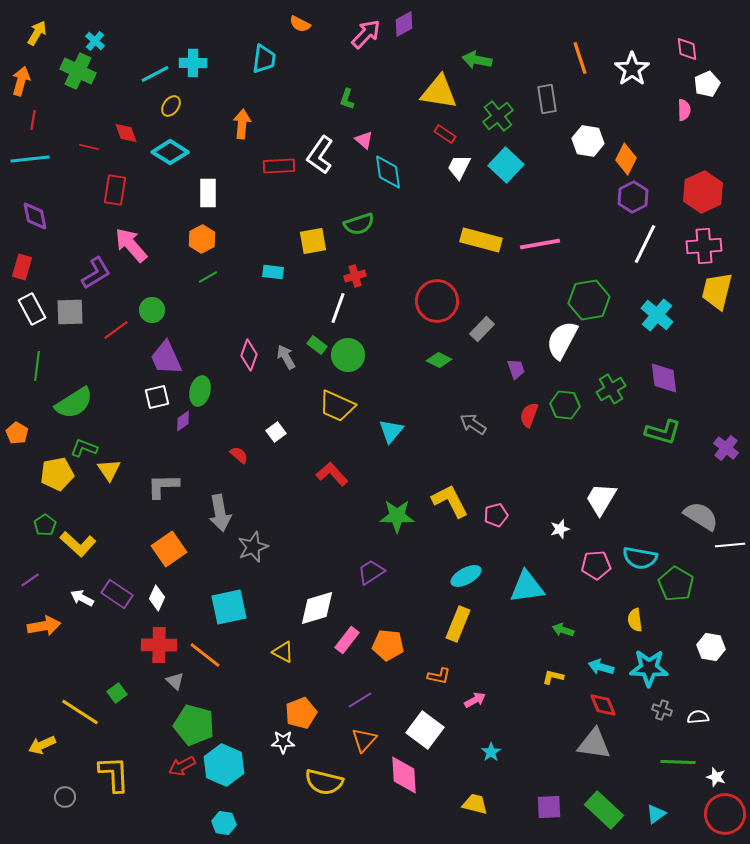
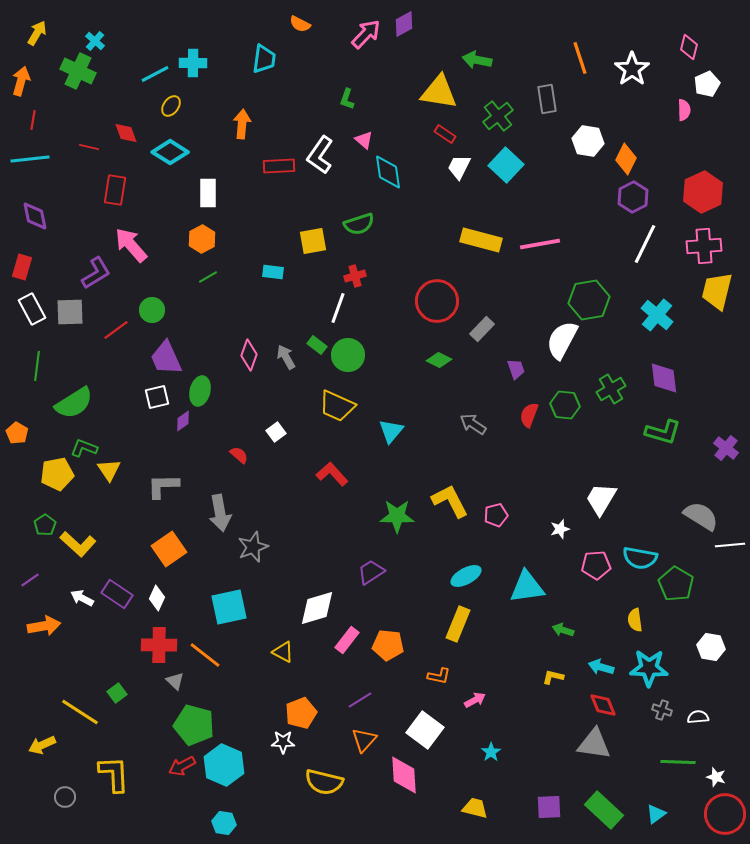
pink diamond at (687, 49): moved 2 px right, 2 px up; rotated 20 degrees clockwise
yellow trapezoid at (475, 804): moved 4 px down
